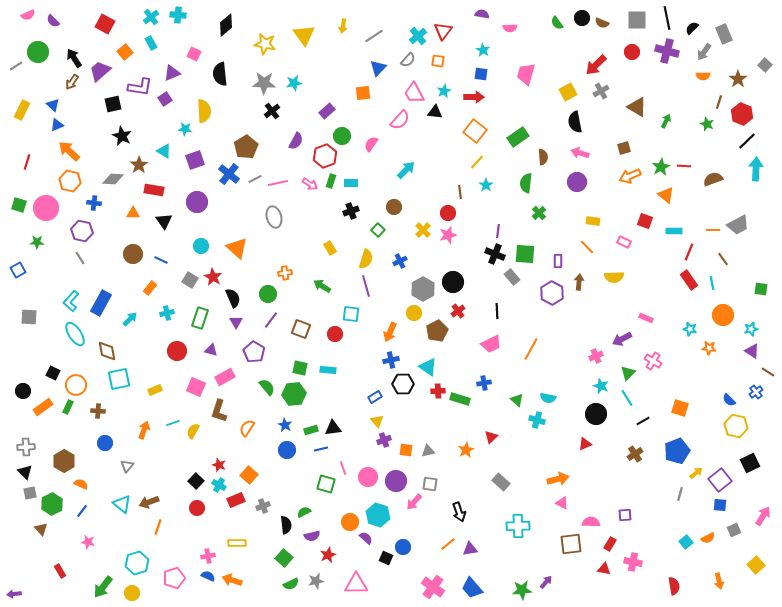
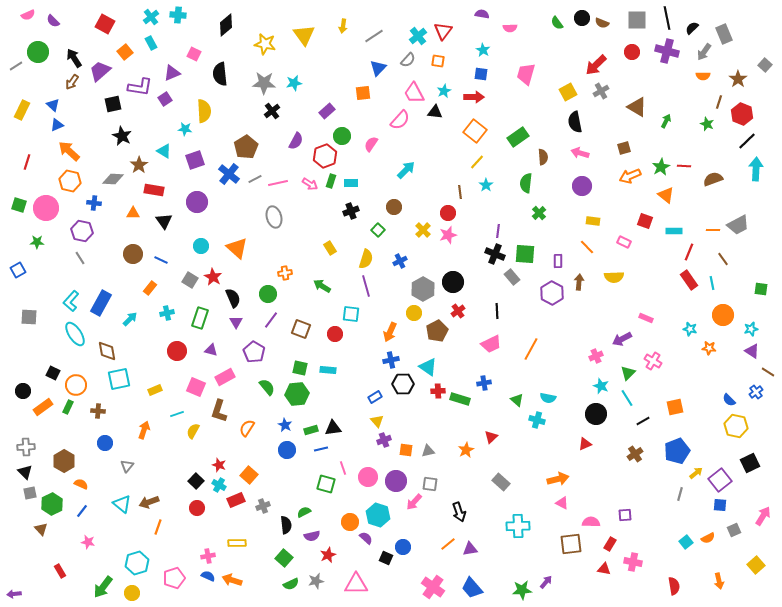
purple circle at (577, 182): moved 5 px right, 4 px down
green hexagon at (294, 394): moved 3 px right
orange square at (680, 408): moved 5 px left, 1 px up; rotated 30 degrees counterclockwise
cyan line at (173, 423): moved 4 px right, 9 px up
